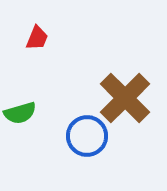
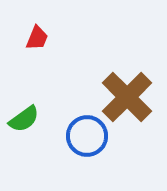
brown cross: moved 2 px right, 1 px up
green semicircle: moved 4 px right, 6 px down; rotated 20 degrees counterclockwise
